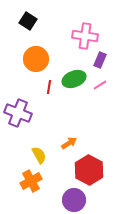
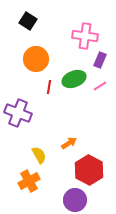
pink line: moved 1 px down
orange cross: moved 2 px left
purple circle: moved 1 px right
